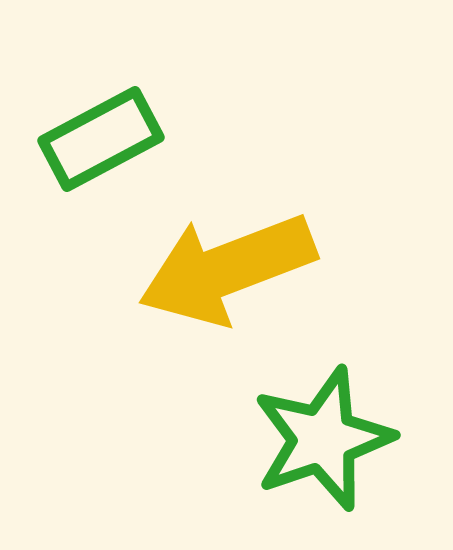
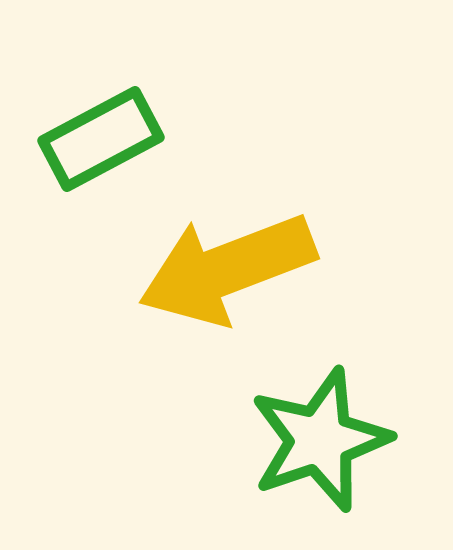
green star: moved 3 px left, 1 px down
